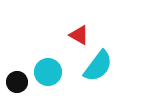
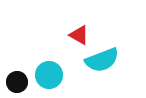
cyan semicircle: moved 4 px right, 6 px up; rotated 32 degrees clockwise
cyan circle: moved 1 px right, 3 px down
